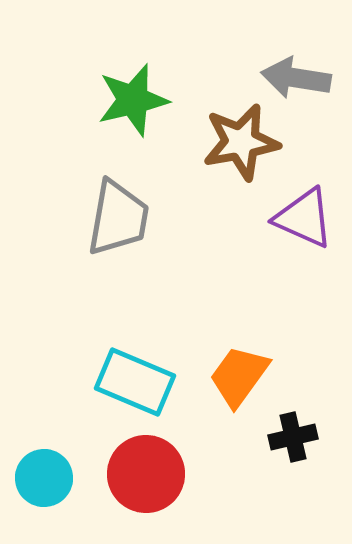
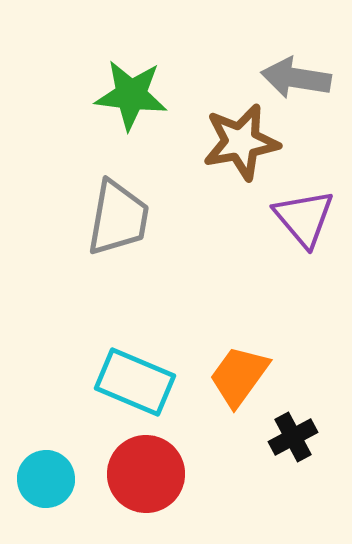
green star: moved 2 px left, 5 px up; rotated 20 degrees clockwise
purple triangle: rotated 26 degrees clockwise
black cross: rotated 15 degrees counterclockwise
cyan circle: moved 2 px right, 1 px down
